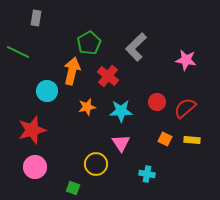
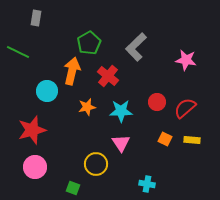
cyan cross: moved 10 px down
